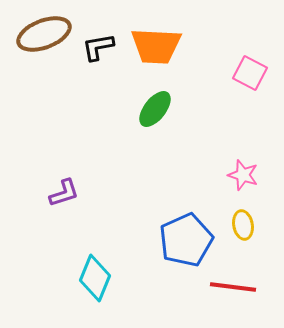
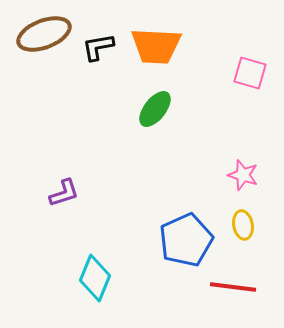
pink square: rotated 12 degrees counterclockwise
